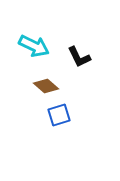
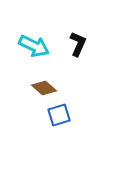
black L-shape: moved 1 px left, 13 px up; rotated 130 degrees counterclockwise
brown diamond: moved 2 px left, 2 px down
